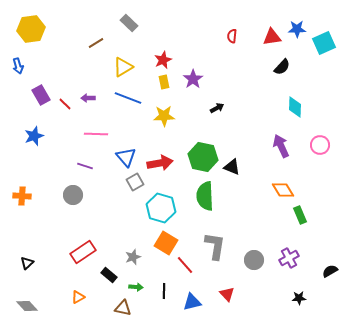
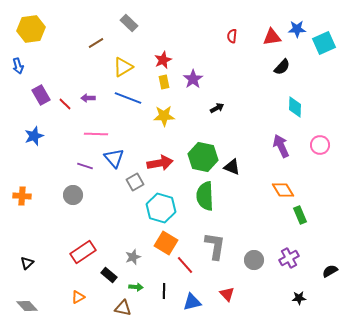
blue triangle at (126, 157): moved 12 px left, 1 px down
